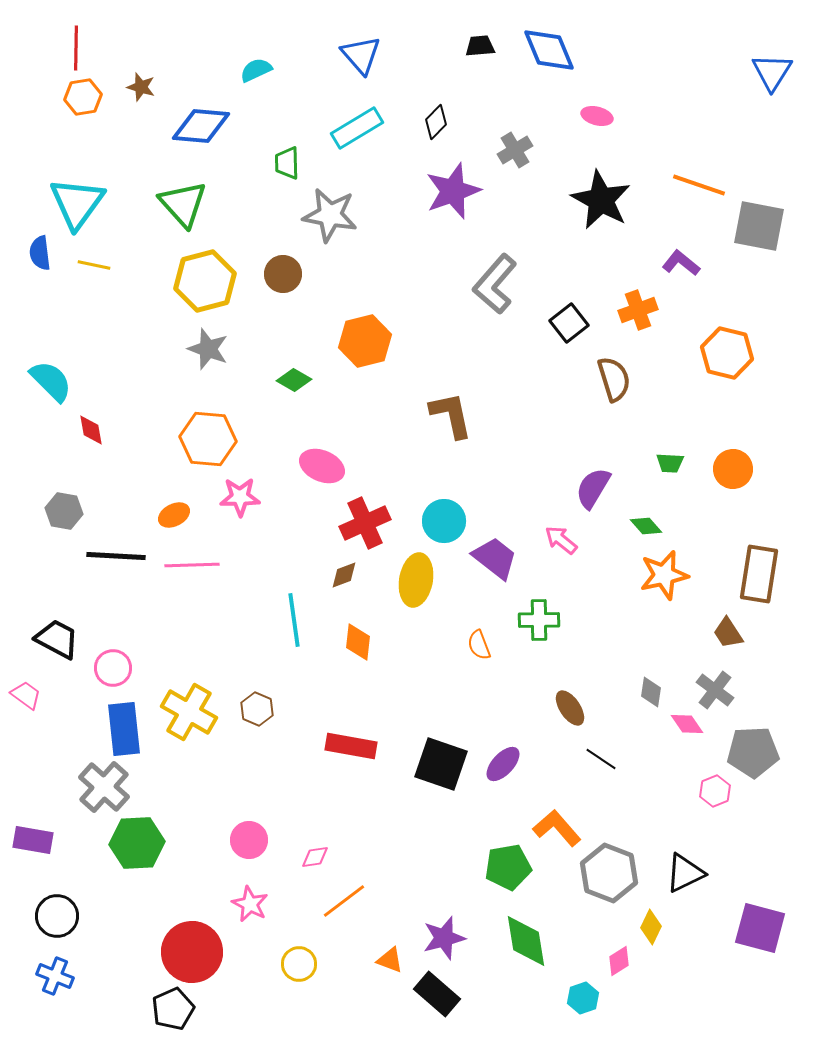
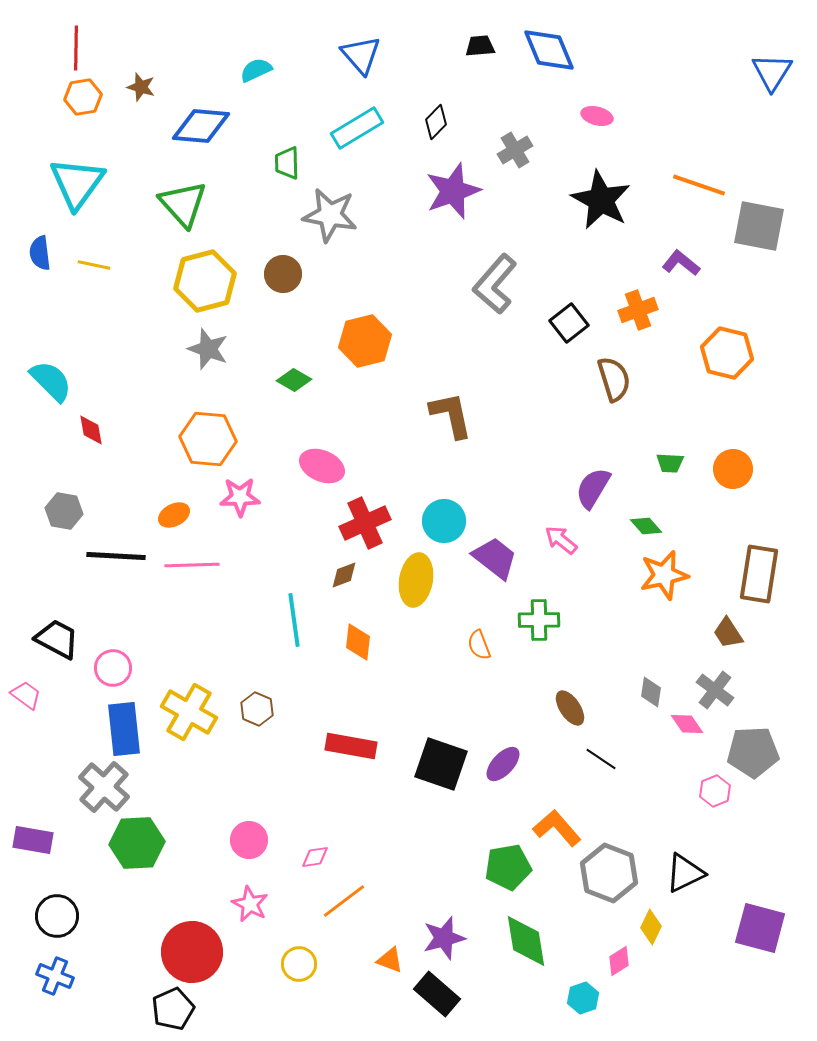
cyan triangle at (77, 203): moved 20 px up
